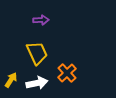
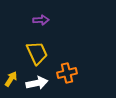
orange cross: rotated 30 degrees clockwise
yellow arrow: moved 1 px up
